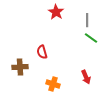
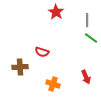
red semicircle: rotated 56 degrees counterclockwise
